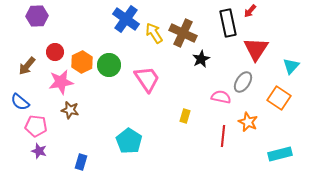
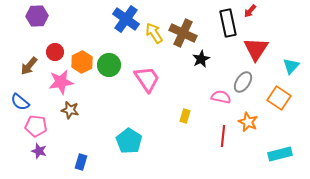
brown arrow: moved 2 px right
